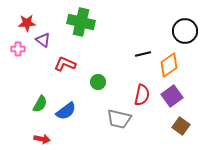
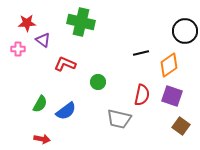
black line: moved 2 px left, 1 px up
purple square: rotated 35 degrees counterclockwise
